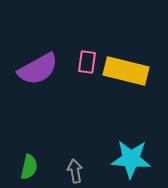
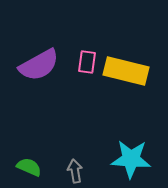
purple semicircle: moved 1 px right, 4 px up
green semicircle: rotated 80 degrees counterclockwise
